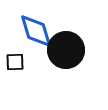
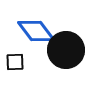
blue diamond: rotated 21 degrees counterclockwise
